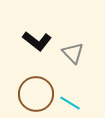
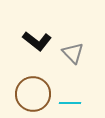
brown circle: moved 3 px left
cyan line: rotated 30 degrees counterclockwise
